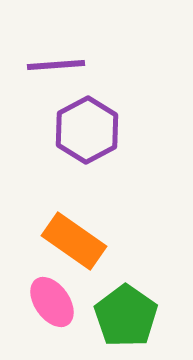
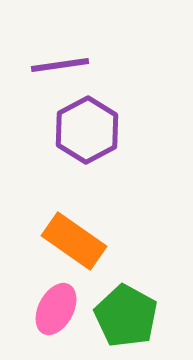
purple line: moved 4 px right; rotated 4 degrees counterclockwise
pink ellipse: moved 4 px right, 7 px down; rotated 63 degrees clockwise
green pentagon: rotated 6 degrees counterclockwise
